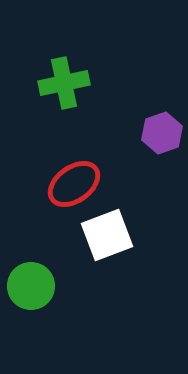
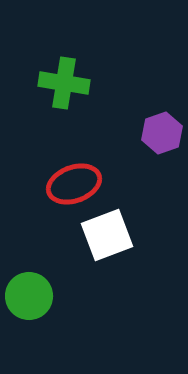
green cross: rotated 21 degrees clockwise
red ellipse: rotated 16 degrees clockwise
green circle: moved 2 px left, 10 px down
